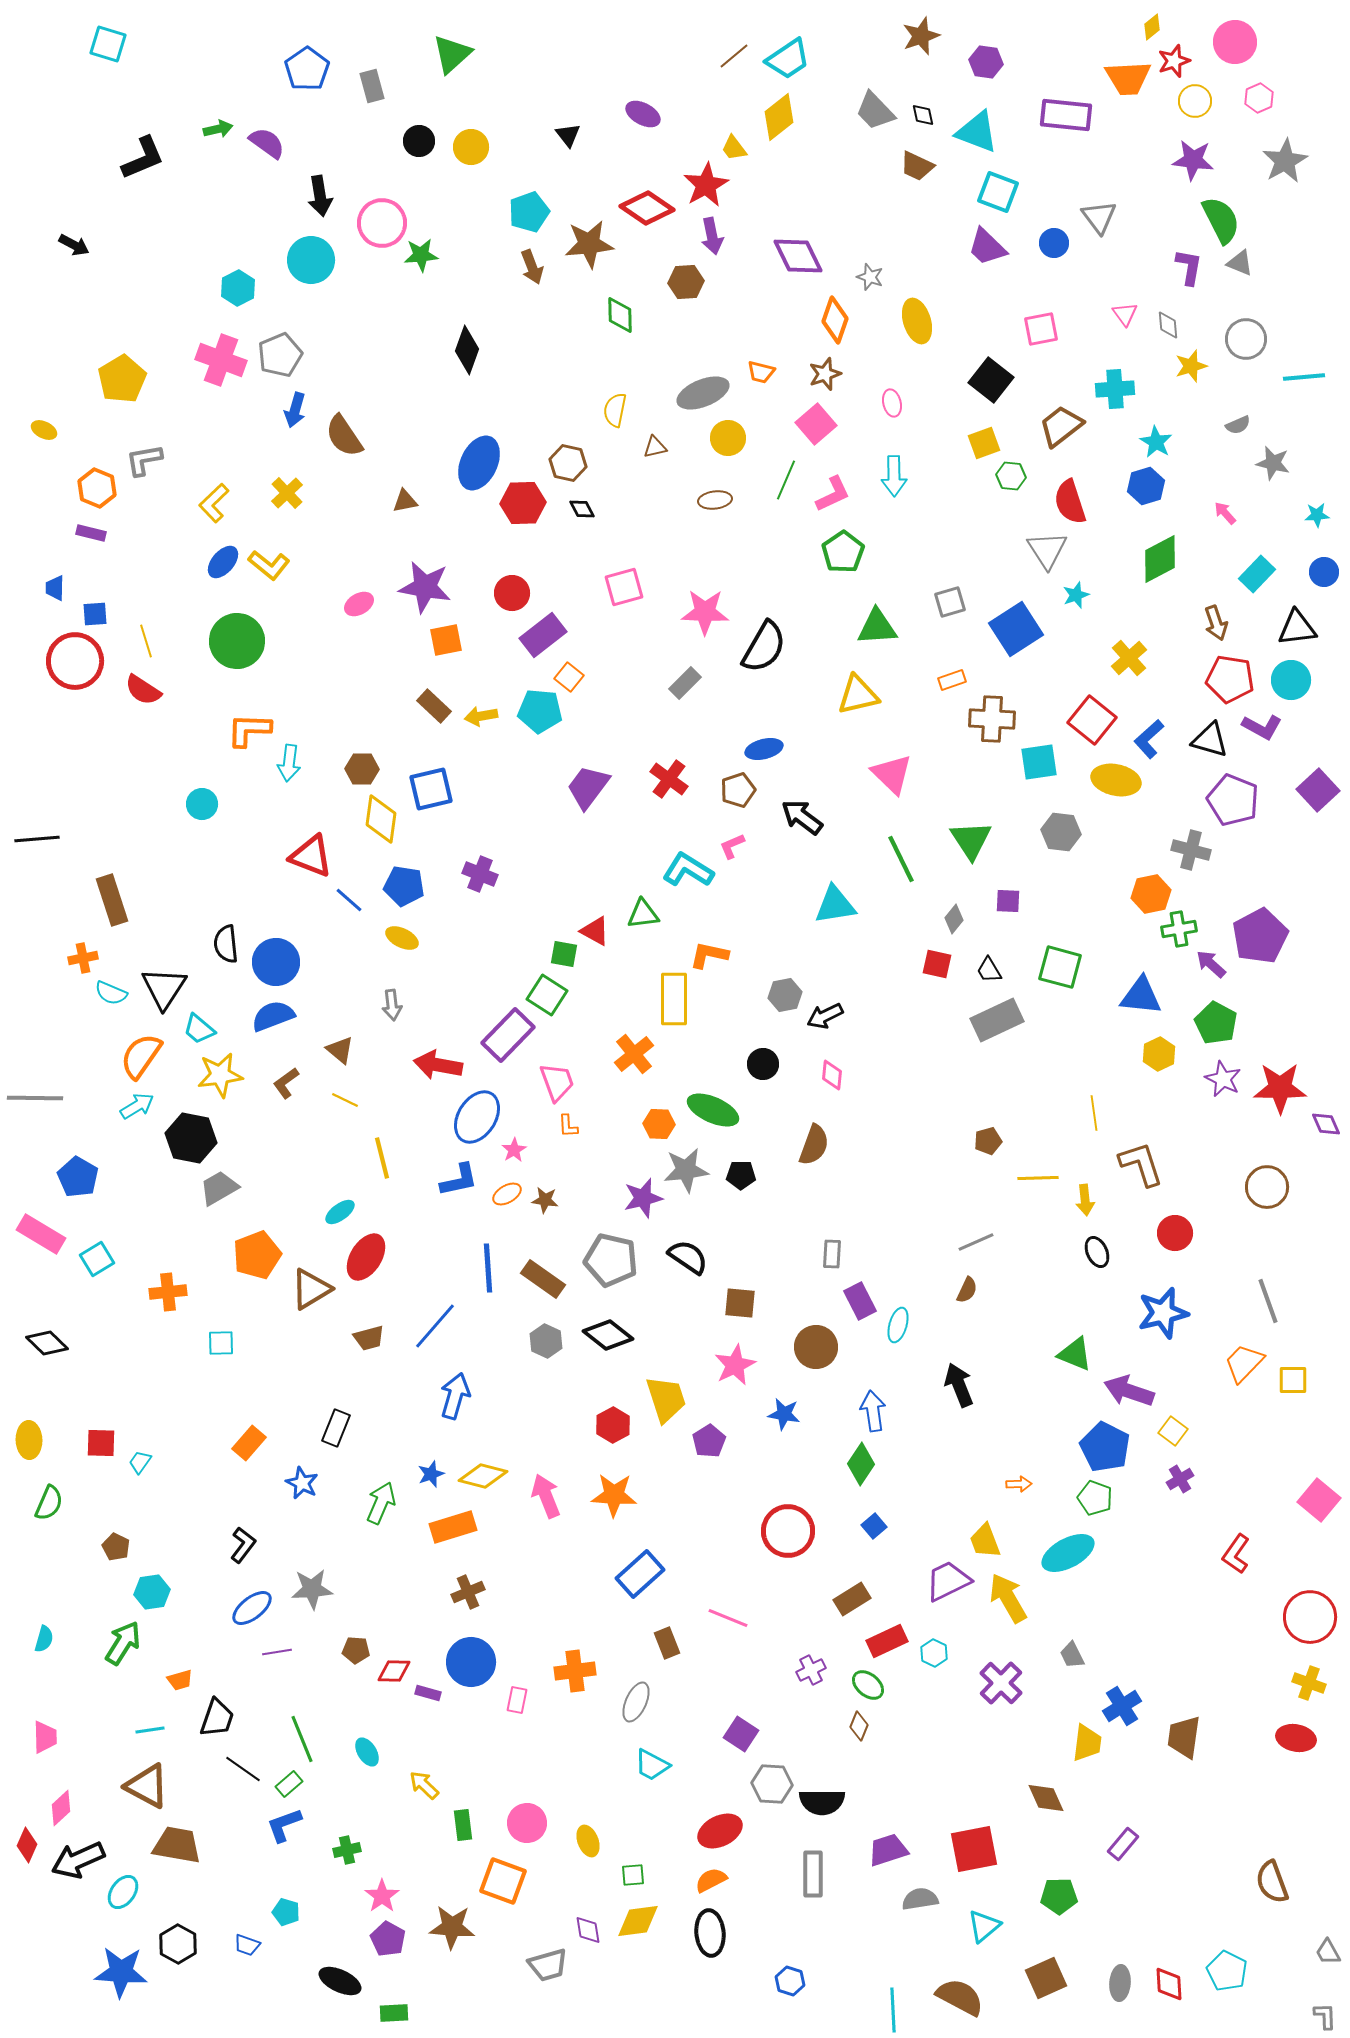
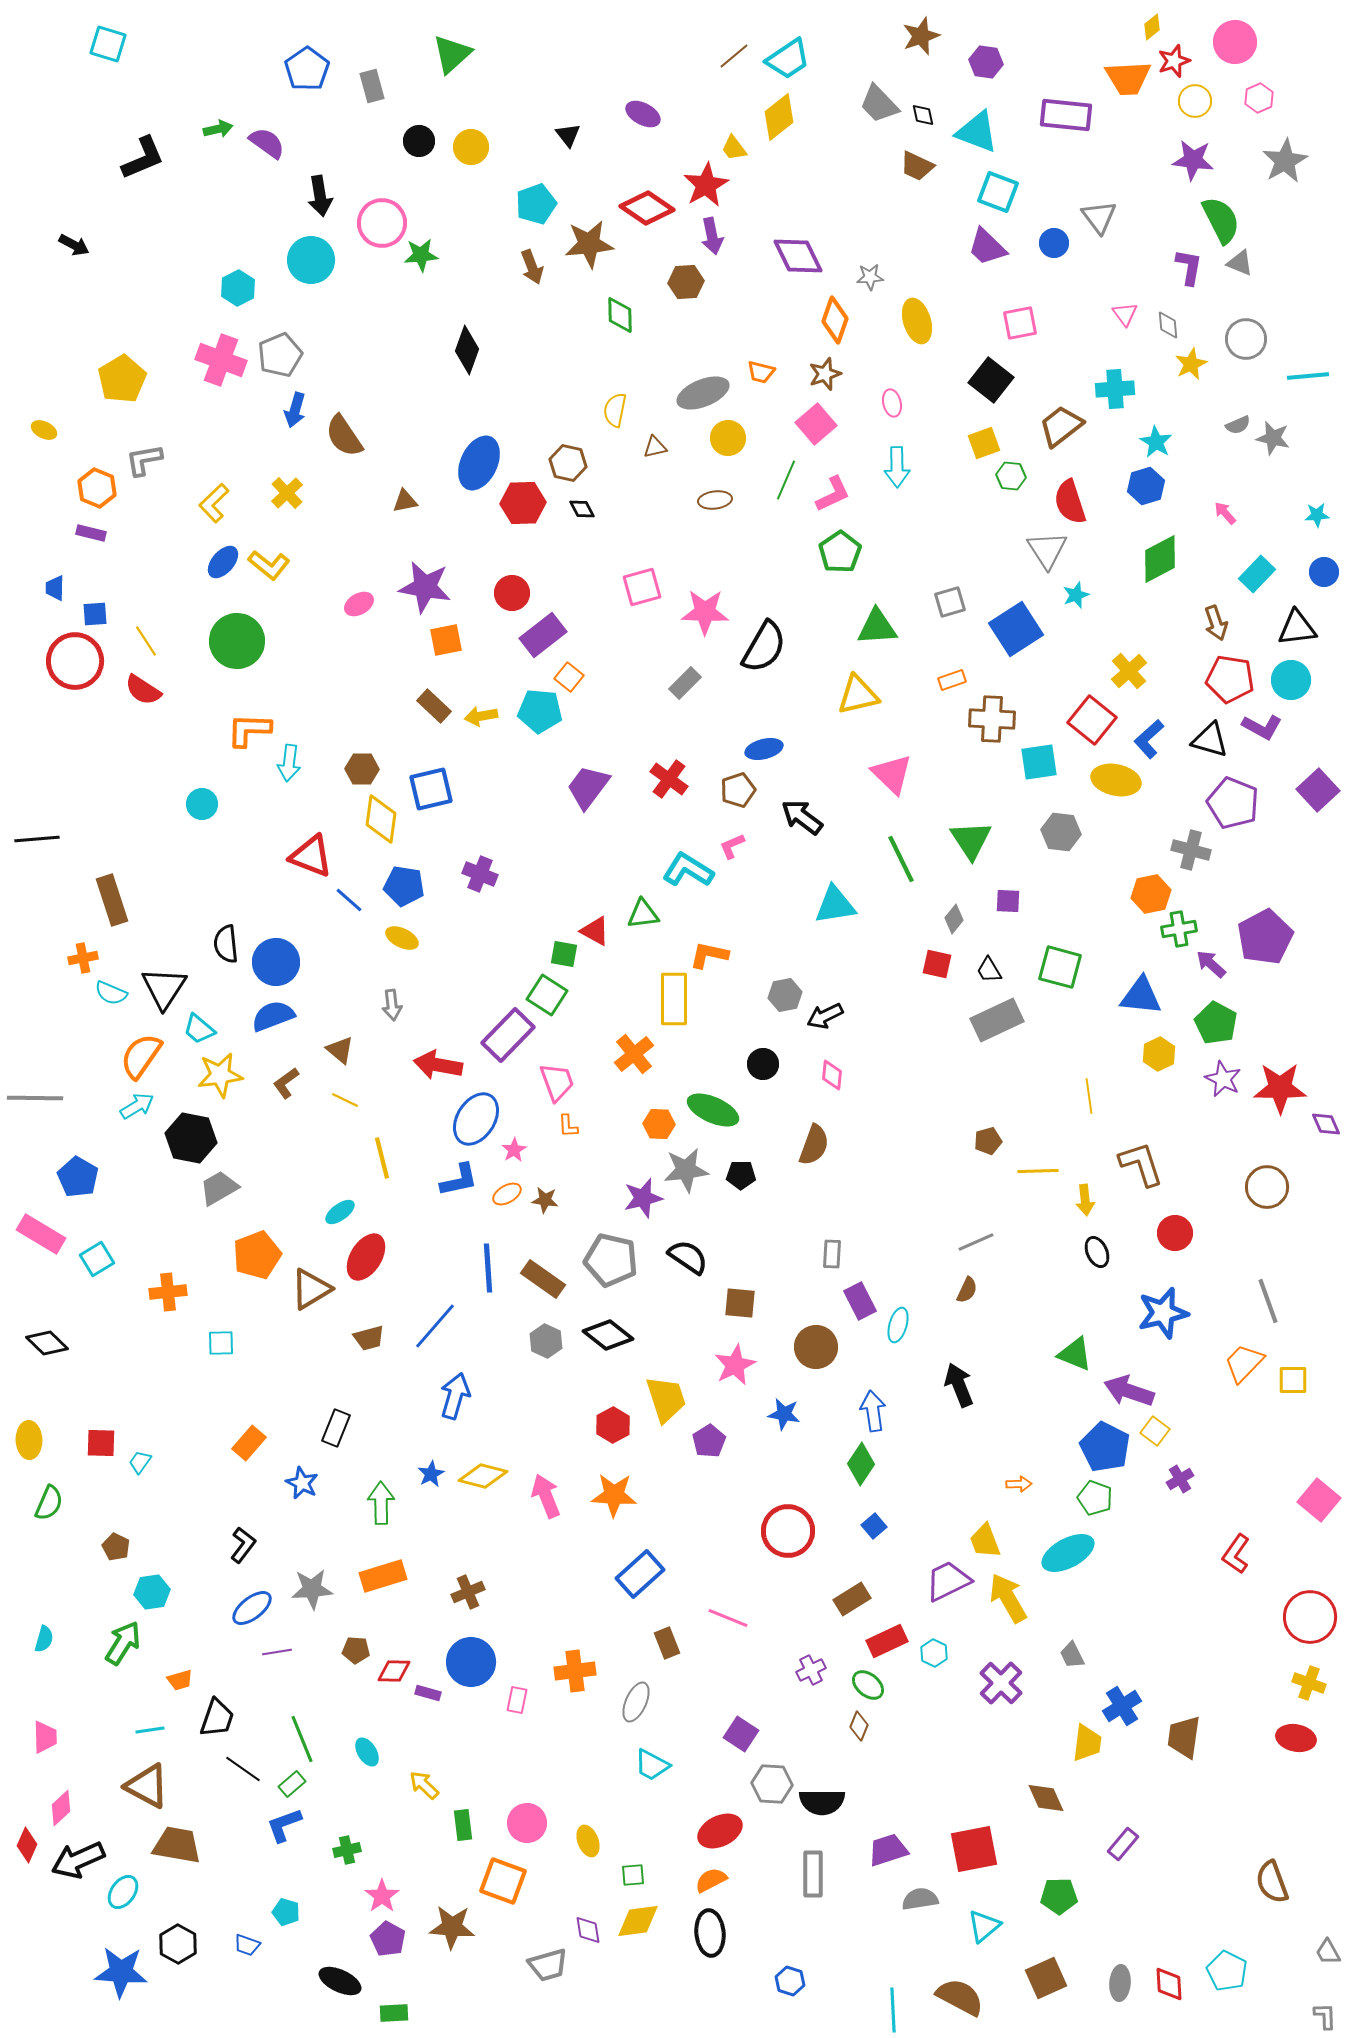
gray trapezoid at (875, 111): moved 4 px right, 7 px up
cyan pentagon at (529, 212): moved 7 px right, 8 px up
gray star at (870, 277): rotated 24 degrees counterclockwise
pink square at (1041, 329): moved 21 px left, 6 px up
yellow star at (1191, 366): moved 2 px up; rotated 8 degrees counterclockwise
cyan line at (1304, 377): moved 4 px right, 1 px up
gray star at (1273, 463): moved 25 px up
cyan arrow at (894, 476): moved 3 px right, 9 px up
green pentagon at (843, 552): moved 3 px left
pink square at (624, 587): moved 18 px right
yellow line at (146, 641): rotated 16 degrees counterclockwise
yellow cross at (1129, 658): moved 13 px down
purple pentagon at (1233, 800): moved 3 px down
purple pentagon at (1260, 936): moved 5 px right, 1 px down
yellow line at (1094, 1113): moved 5 px left, 17 px up
blue ellipse at (477, 1117): moved 1 px left, 2 px down
yellow line at (1038, 1178): moved 7 px up
yellow square at (1173, 1431): moved 18 px left
blue star at (431, 1474): rotated 8 degrees counterclockwise
green arrow at (381, 1503): rotated 24 degrees counterclockwise
orange rectangle at (453, 1527): moved 70 px left, 49 px down
green rectangle at (289, 1784): moved 3 px right
